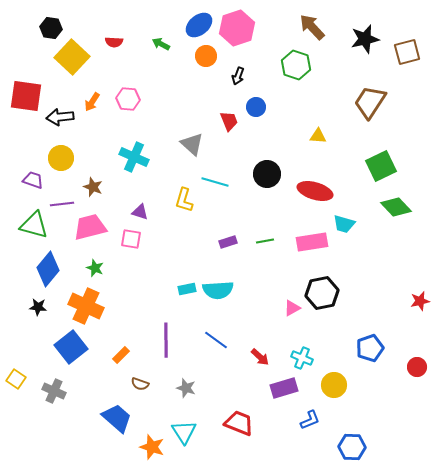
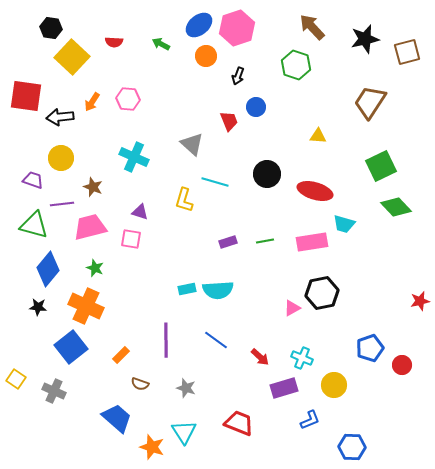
red circle at (417, 367): moved 15 px left, 2 px up
